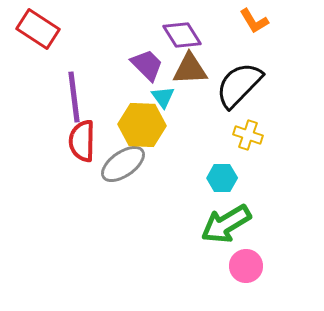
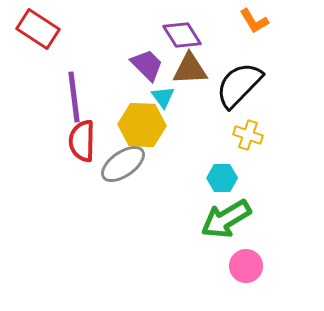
green arrow: moved 5 px up
